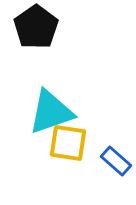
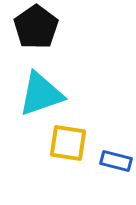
cyan triangle: moved 10 px left, 18 px up
blue rectangle: rotated 28 degrees counterclockwise
